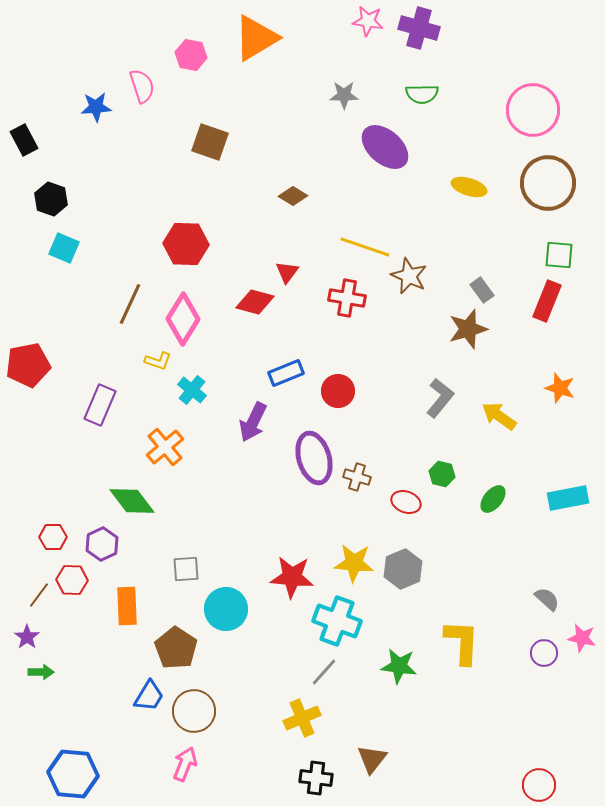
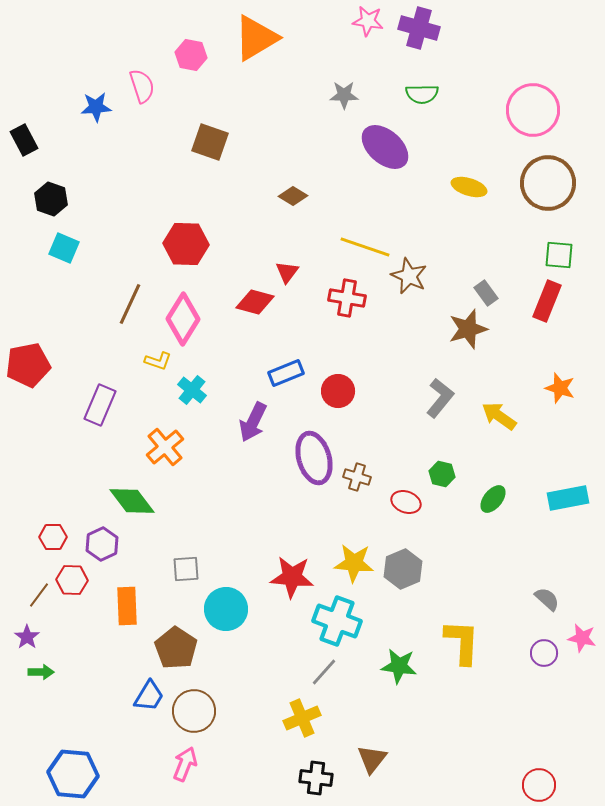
gray rectangle at (482, 290): moved 4 px right, 3 px down
